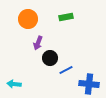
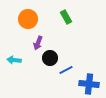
green rectangle: rotated 72 degrees clockwise
cyan arrow: moved 24 px up
